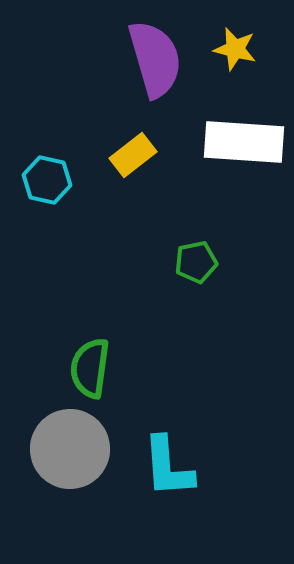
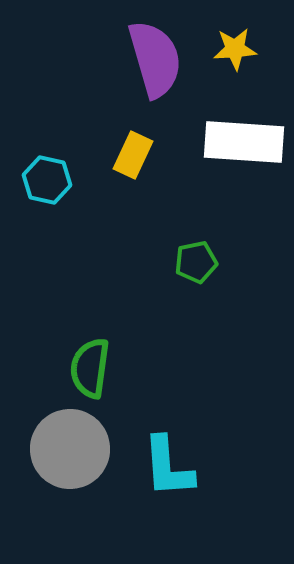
yellow star: rotated 18 degrees counterclockwise
yellow rectangle: rotated 27 degrees counterclockwise
